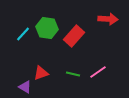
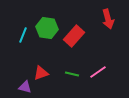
red arrow: rotated 72 degrees clockwise
cyan line: moved 1 px down; rotated 21 degrees counterclockwise
green line: moved 1 px left
purple triangle: rotated 16 degrees counterclockwise
